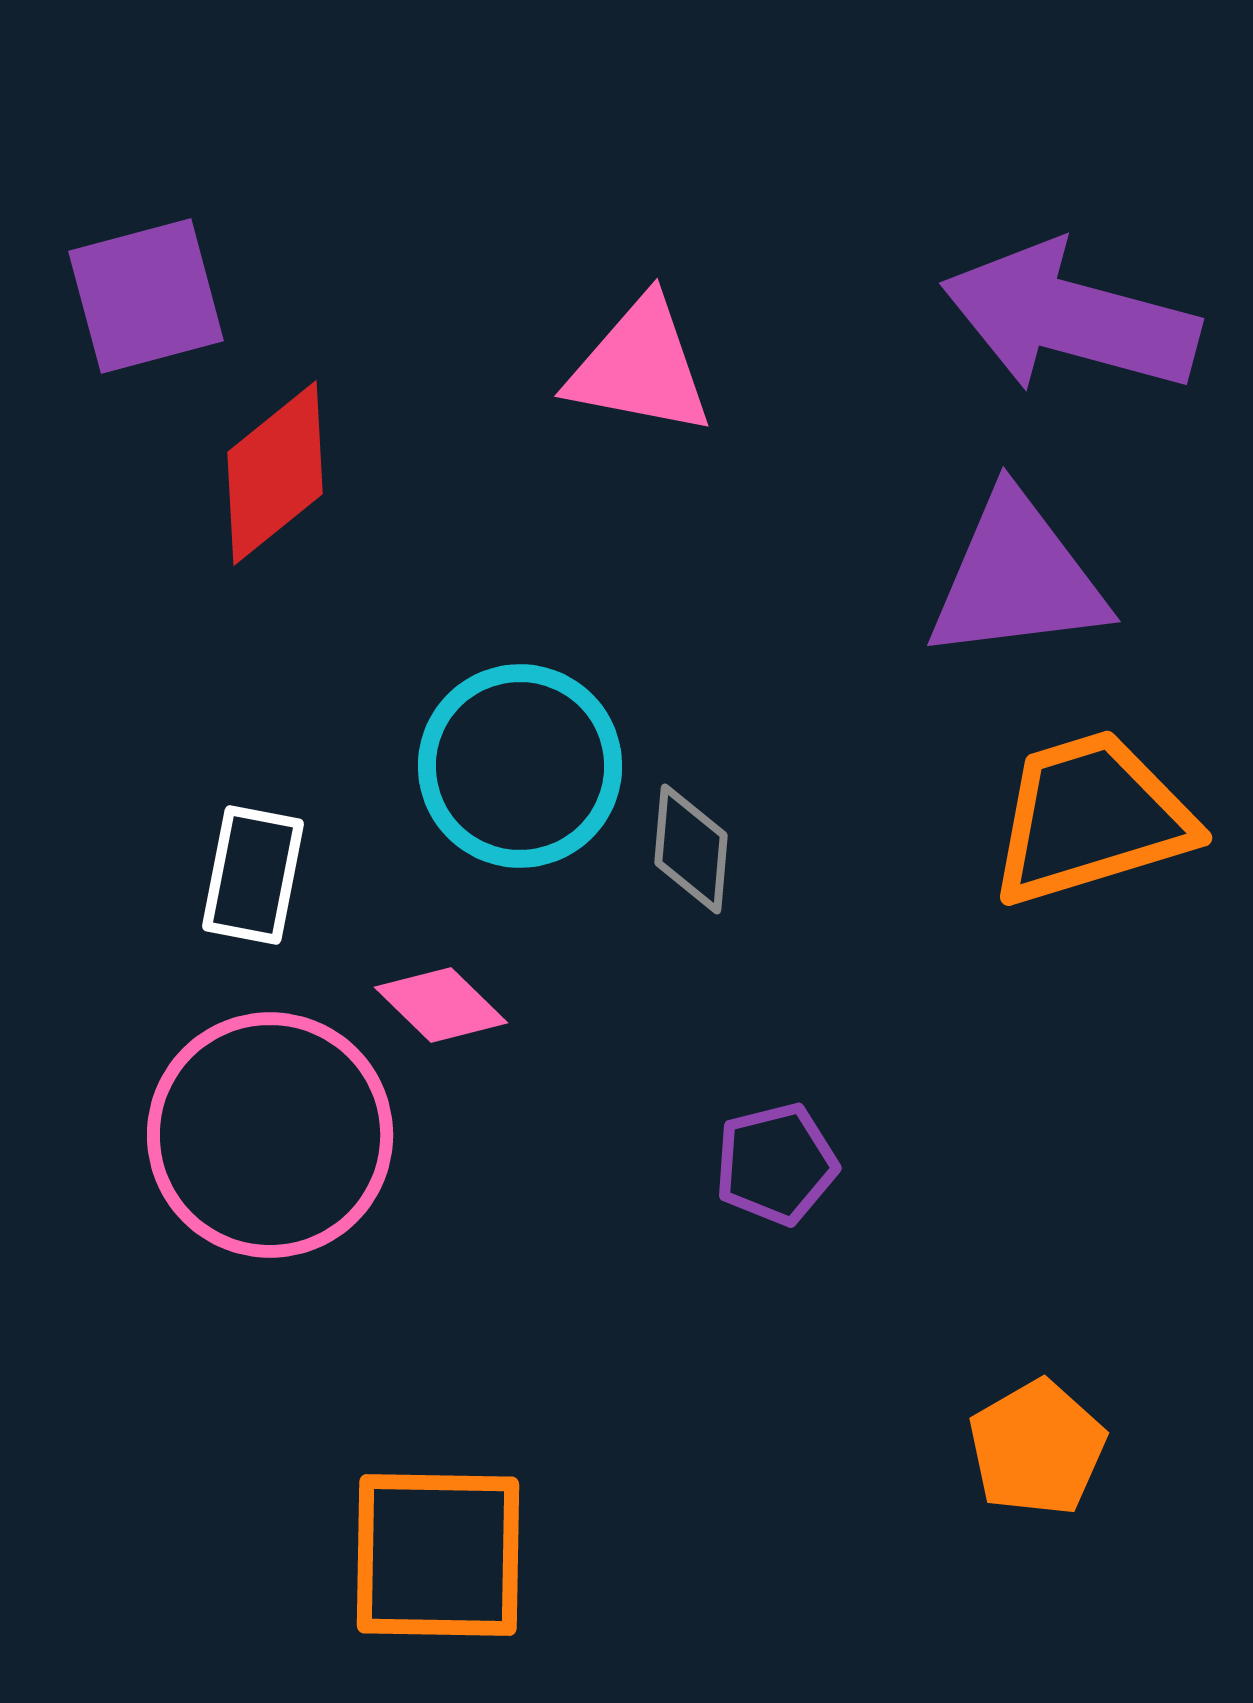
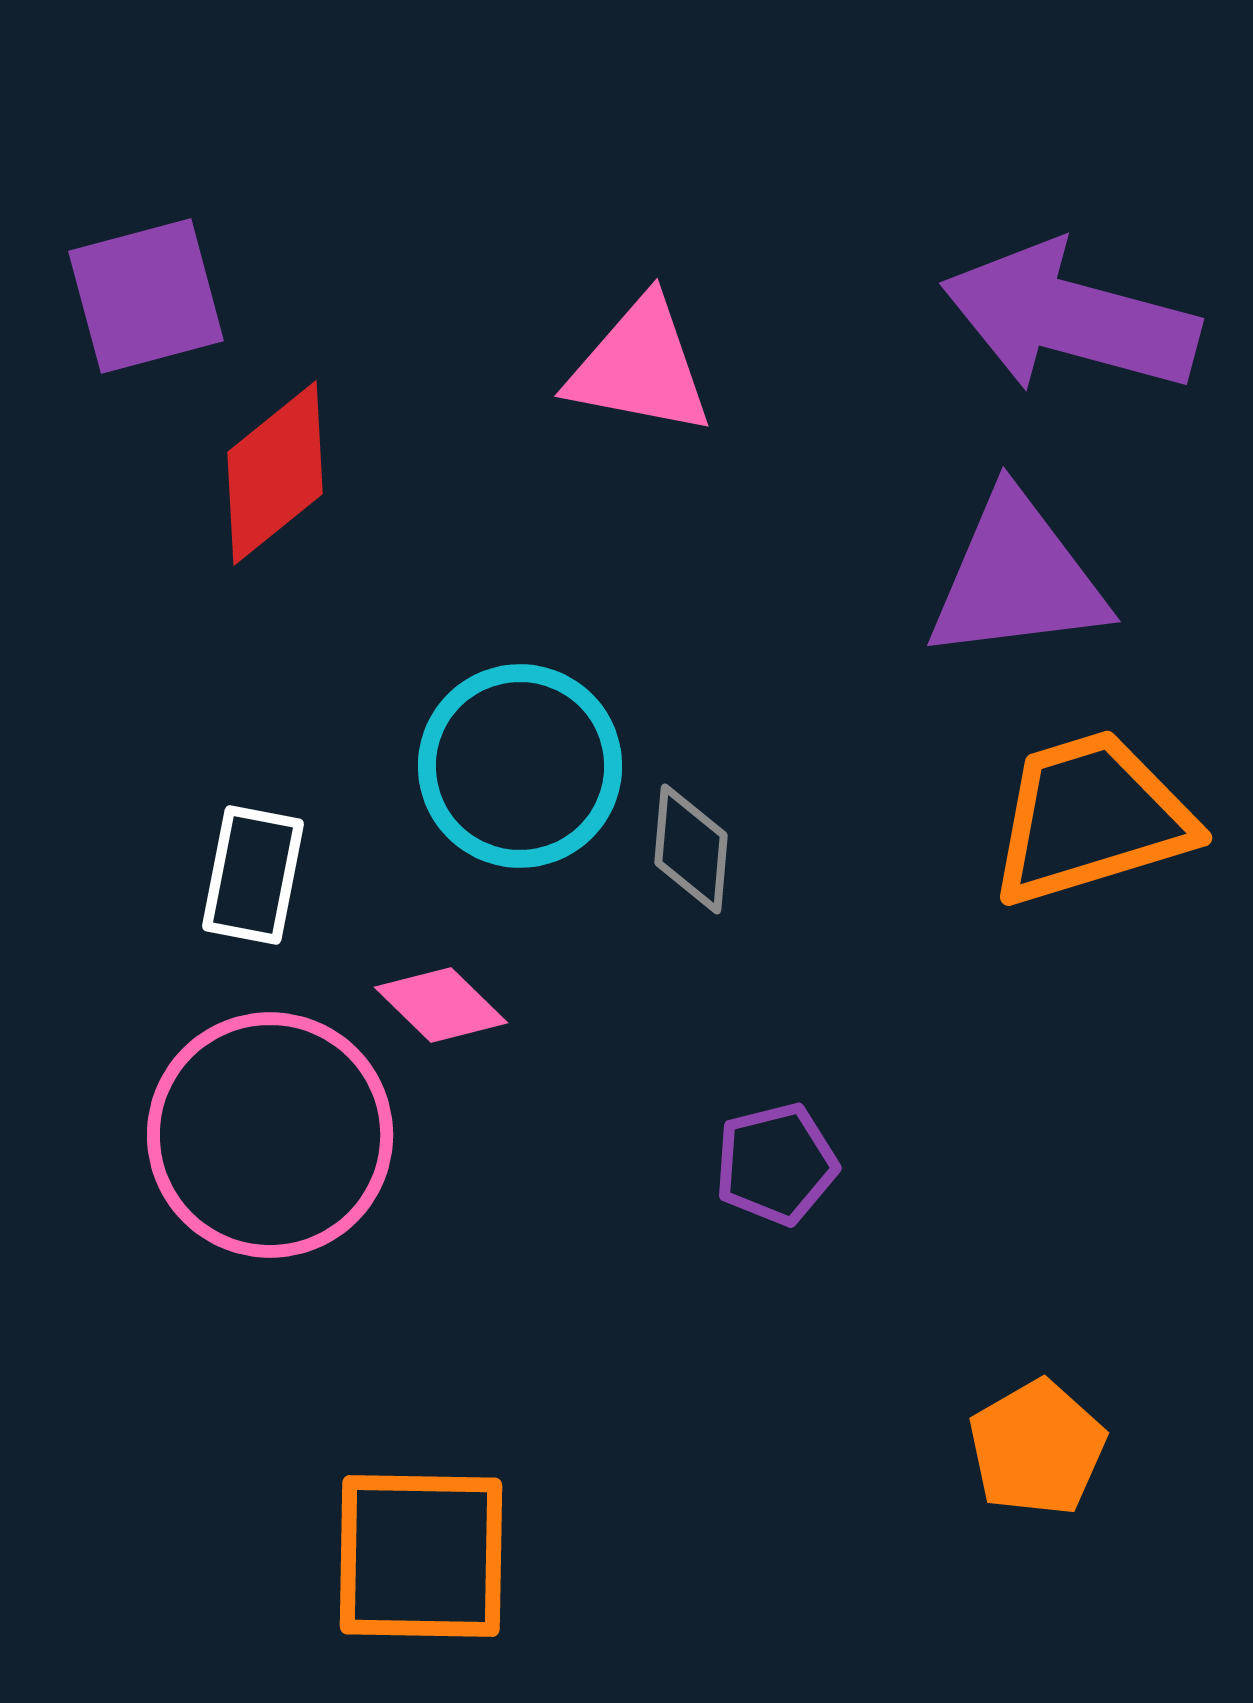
orange square: moved 17 px left, 1 px down
